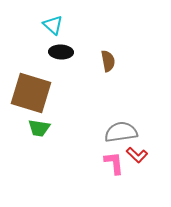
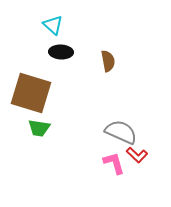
gray semicircle: rotated 32 degrees clockwise
pink L-shape: rotated 10 degrees counterclockwise
